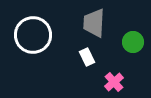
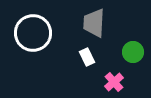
white circle: moved 2 px up
green circle: moved 10 px down
